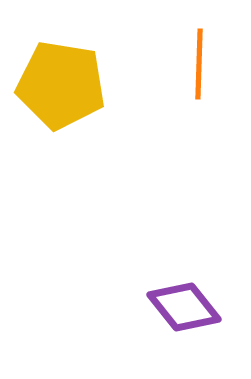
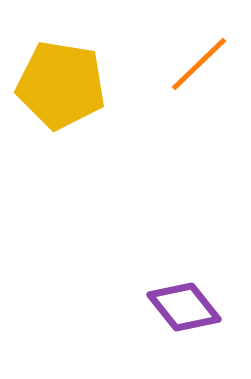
orange line: rotated 44 degrees clockwise
